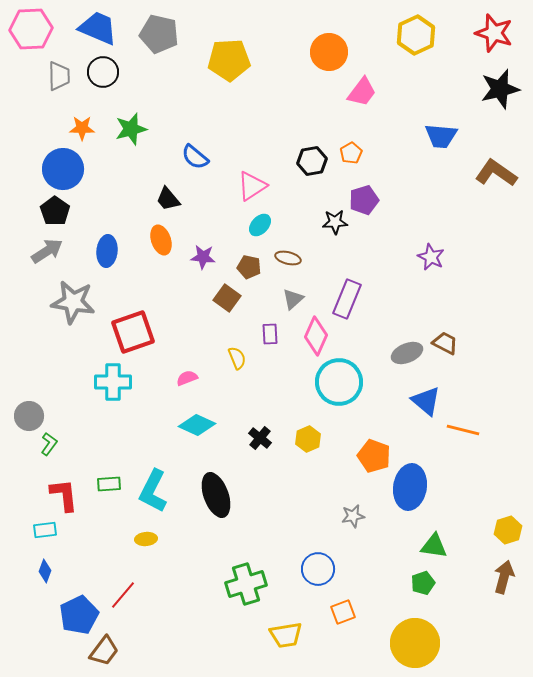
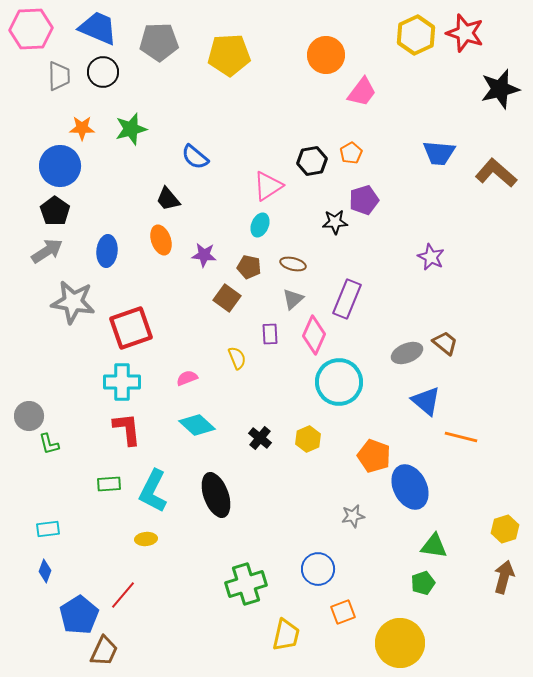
red star at (494, 33): moved 29 px left
gray pentagon at (159, 34): moved 8 px down; rotated 15 degrees counterclockwise
orange circle at (329, 52): moved 3 px left, 3 px down
yellow pentagon at (229, 60): moved 5 px up
blue trapezoid at (441, 136): moved 2 px left, 17 px down
blue circle at (63, 169): moved 3 px left, 3 px up
brown L-shape at (496, 173): rotated 6 degrees clockwise
pink triangle at (252, 186): moved 16 px right
cyan ellipse at (260, 225): rotated 20 degrees counterclockwise
purple star at (203, 257): moved 1 px right, 2 px up
brown ellipse at (288, 258): moved 5 px right, 6 px down
red square at (133, 332): moved 2 px left, 4 px up
pink diamond at (316, 336): moved 2 px left, 1 px up
brown trapezoid at (445, 343): rotated 12 degrees clockwise
cyan cross at (113, 382): moved 9 px right
cyan diamond at (197, 425): rotated 18 degrees clockwise
orange line at (463, 430): moved 2 px left, 7 px down
green L-shape at (49, 444): rotated 130 degrees clockwise
blue ellipse at (410, 487): rotated 36 degrees counterclockwise
red L-shape at (64, 495): moved 63 px right, 66 px up
cyan rectangle at (45, 530): moved 3 px right, 1 px up
yellow hexagon at (508, 530): moved 3 px left, 1 px up
blue pentagon at (79, 615): rotated 6 degrees counterclockwise
yellow trapezoid at (286, 635): rotated 68 degrees counterclockwise
yellow circle at (415, 643): moved 15 px left
brown trapezoid at (104, 651): rotated 12 degrees counterclockwise
